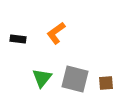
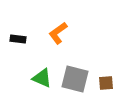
orange L-shape: moved 2 px right
green triangle: rotated 45 degrees counterclockwise
